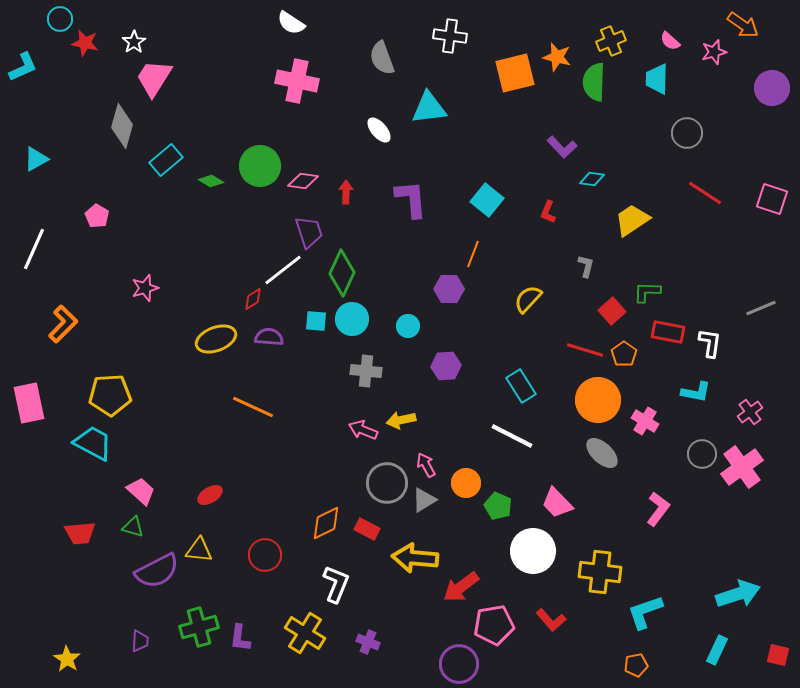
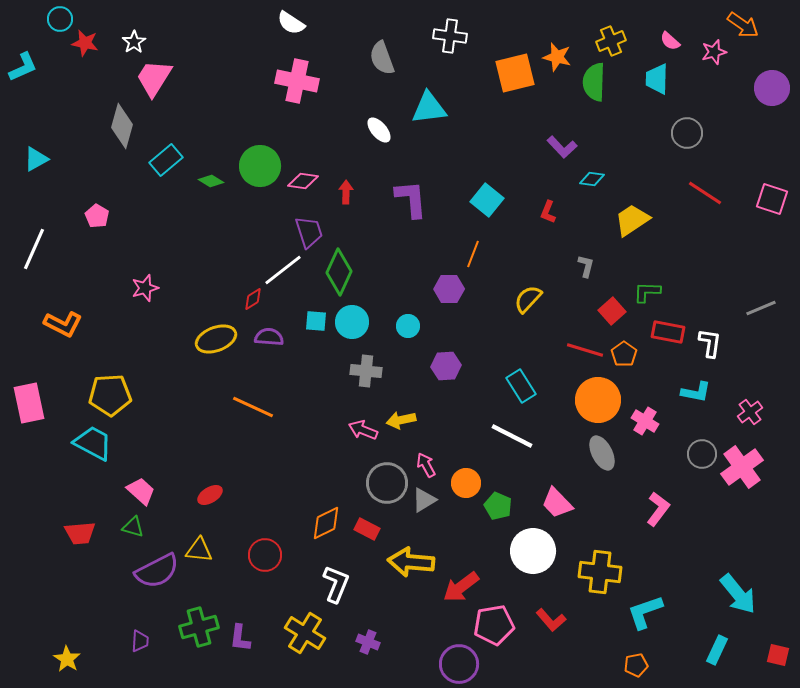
green diamond at (342, 273): moved 3 px left, 1 px up
cyan circle at (352, 319): moved 3 px down
orange L-shape at (63, 324): rotated 72 degrees clockwise
gray ellipse at (602, 453): rotated 20 degrees clockwise
yellow arrow at (415, 558): moved 4 px left, 4 px down
cyan arrow at (738, 594): rotated 69 degrees clockwise
